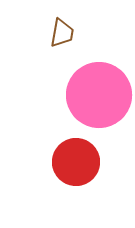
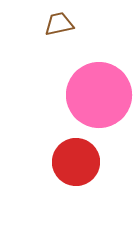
brown trapezoid: moved 3 px left, 9 px up; rotated 112 degrees counterclockwise
